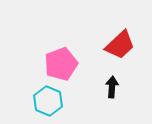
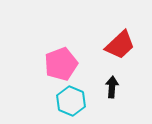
cyan hexagon: moved 23 px right
